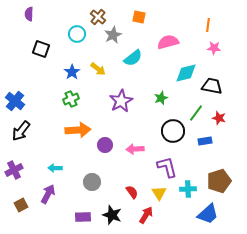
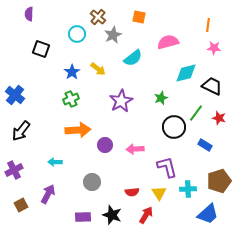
black trapezoid: rotated 15 degrees clockwise
blue cross: moved 6 px up
black circle: moved 1 px right, 4 px up
blue rectangle: moved 4 px down; rotated 40 degrees clockwise
cyan arrow: moved 6 px up
red semicircle: rotated 120 degrees clockwise
